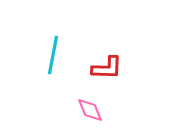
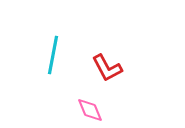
red L-shape: rotated 60 degrees clockwise
